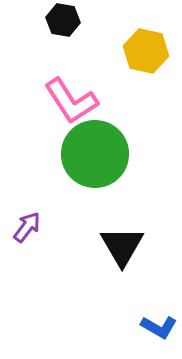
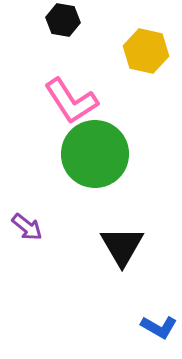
purple arrow: rotated 92 degrees clockwise
